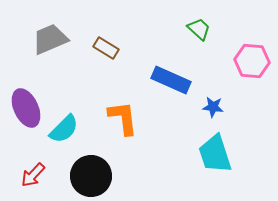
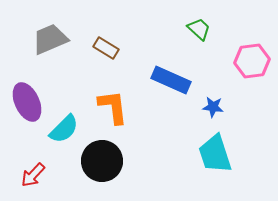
pink hexagon: rotated 12 degrees counterclockwise
purple ellipse: moved 1 px right, 6 px up
orange L-shape: moved 10 px left, 11 px up
black circle: moved 11 px right, 15 px up
